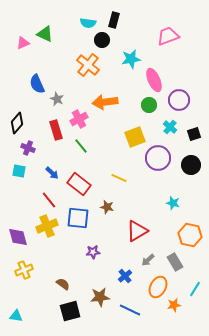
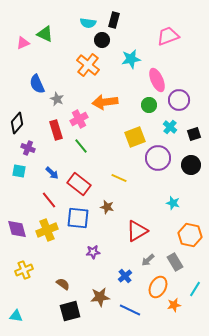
pink ellipse at (154, 80): moved 3 px right
yellow cross at (47, 226): moved 4 px down
purple diamond at (18, 237): moved 1 px left, 8 px up
